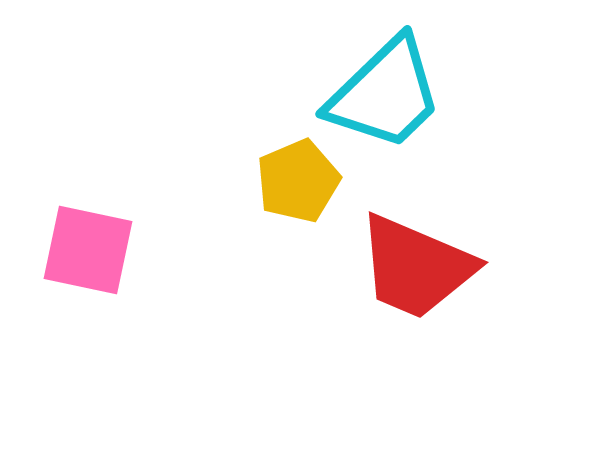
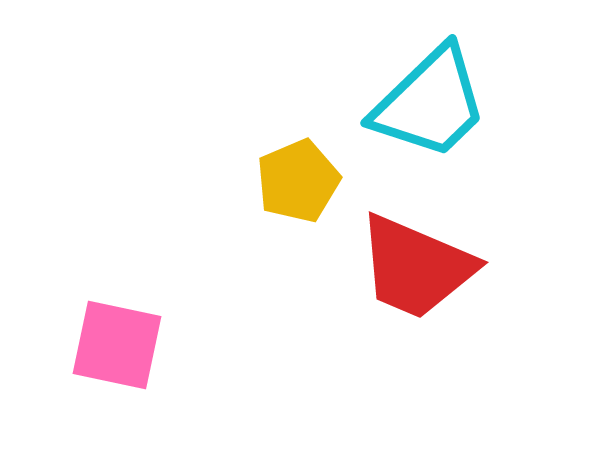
cyan trapezoid: moved 45 px right, 9 px down
pink square: moved 29 px right, 95 px down
